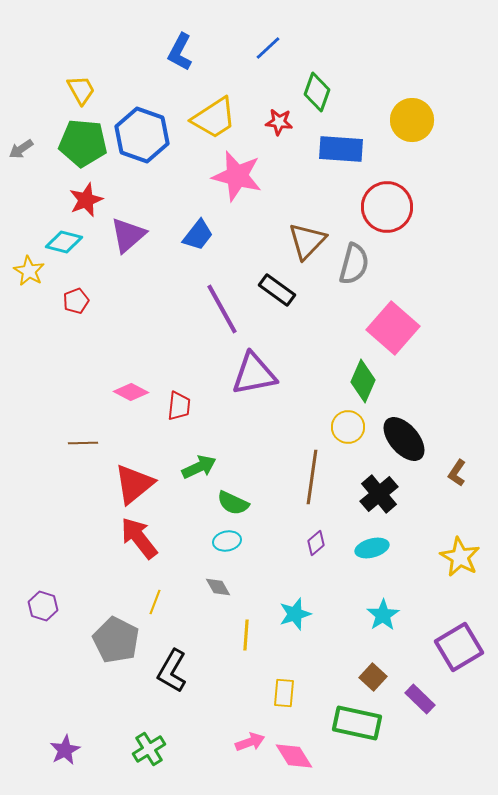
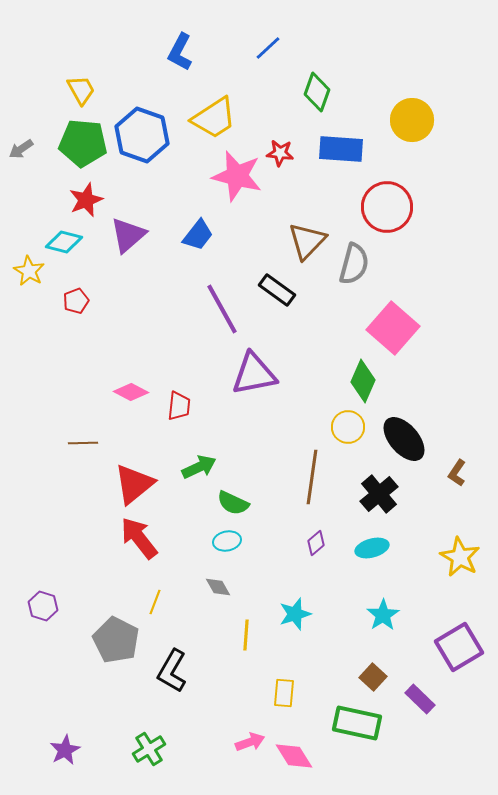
red star at (279, 122): moved 1 px right, 31 px down
